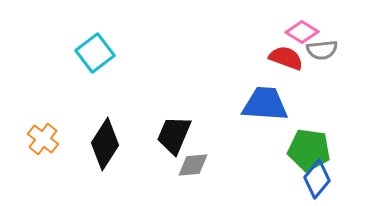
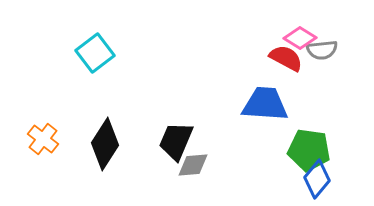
pink diamond: moved 2 px left, 6 px down
red semicircle: rotated 8 degrees clockwise
black trapezoid: moved 2 px right, 6 px down
